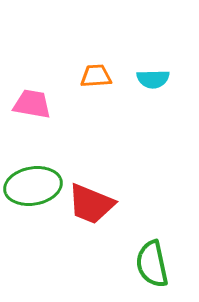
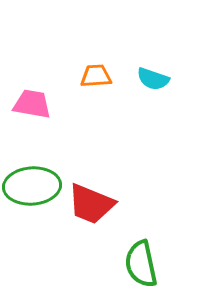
cyan semicircle: rotated 20 degrees clockwise
green ellipse: moved 1 px left; rotated 6 degrees clockwise
green semicircle: moved 11 px left
